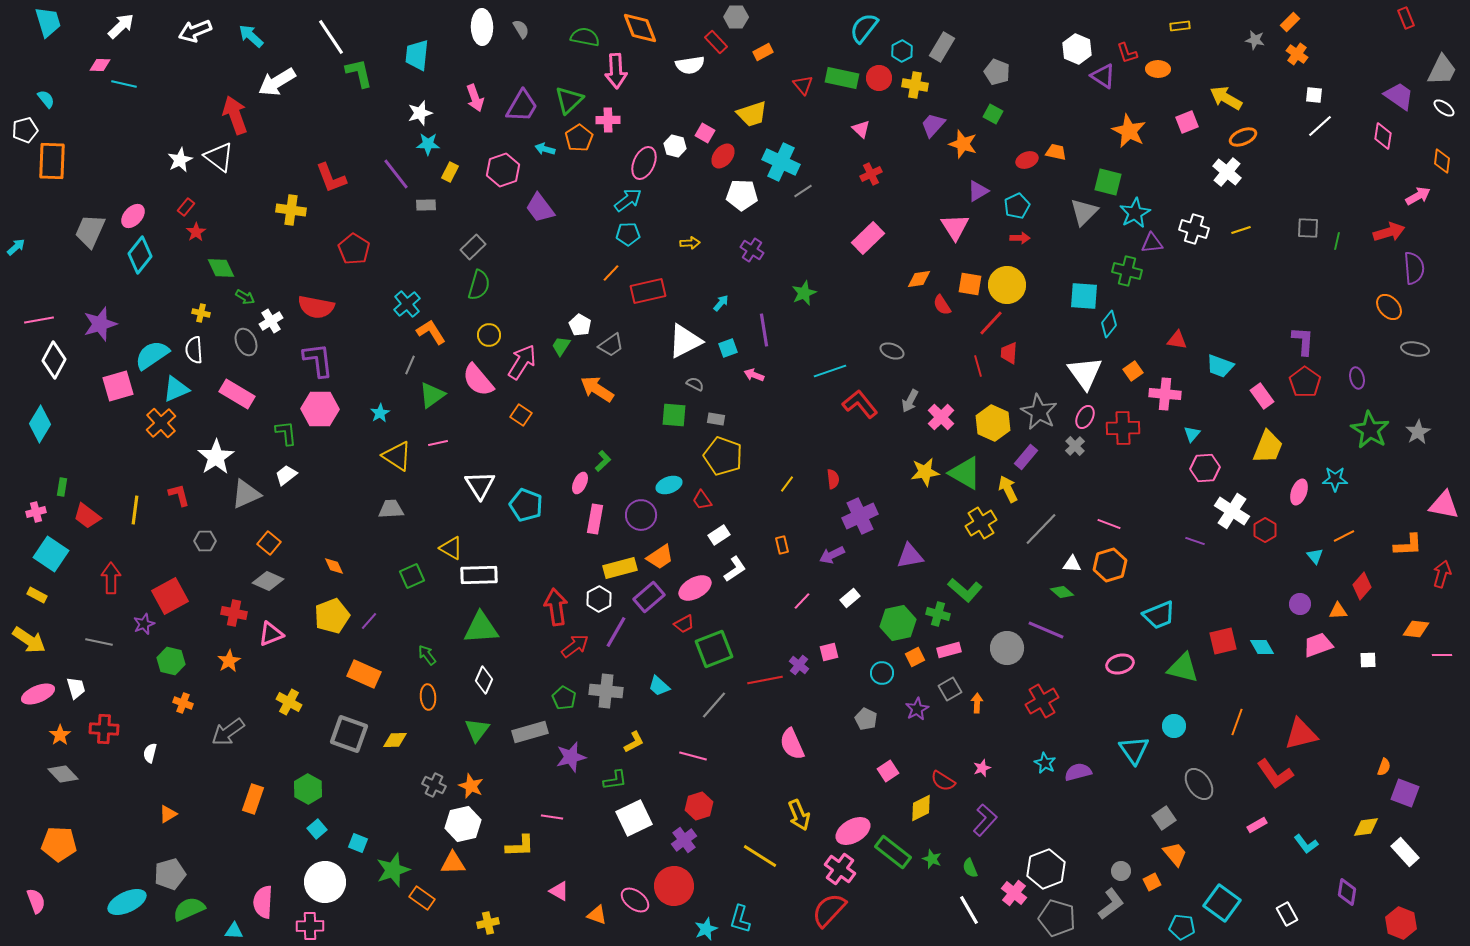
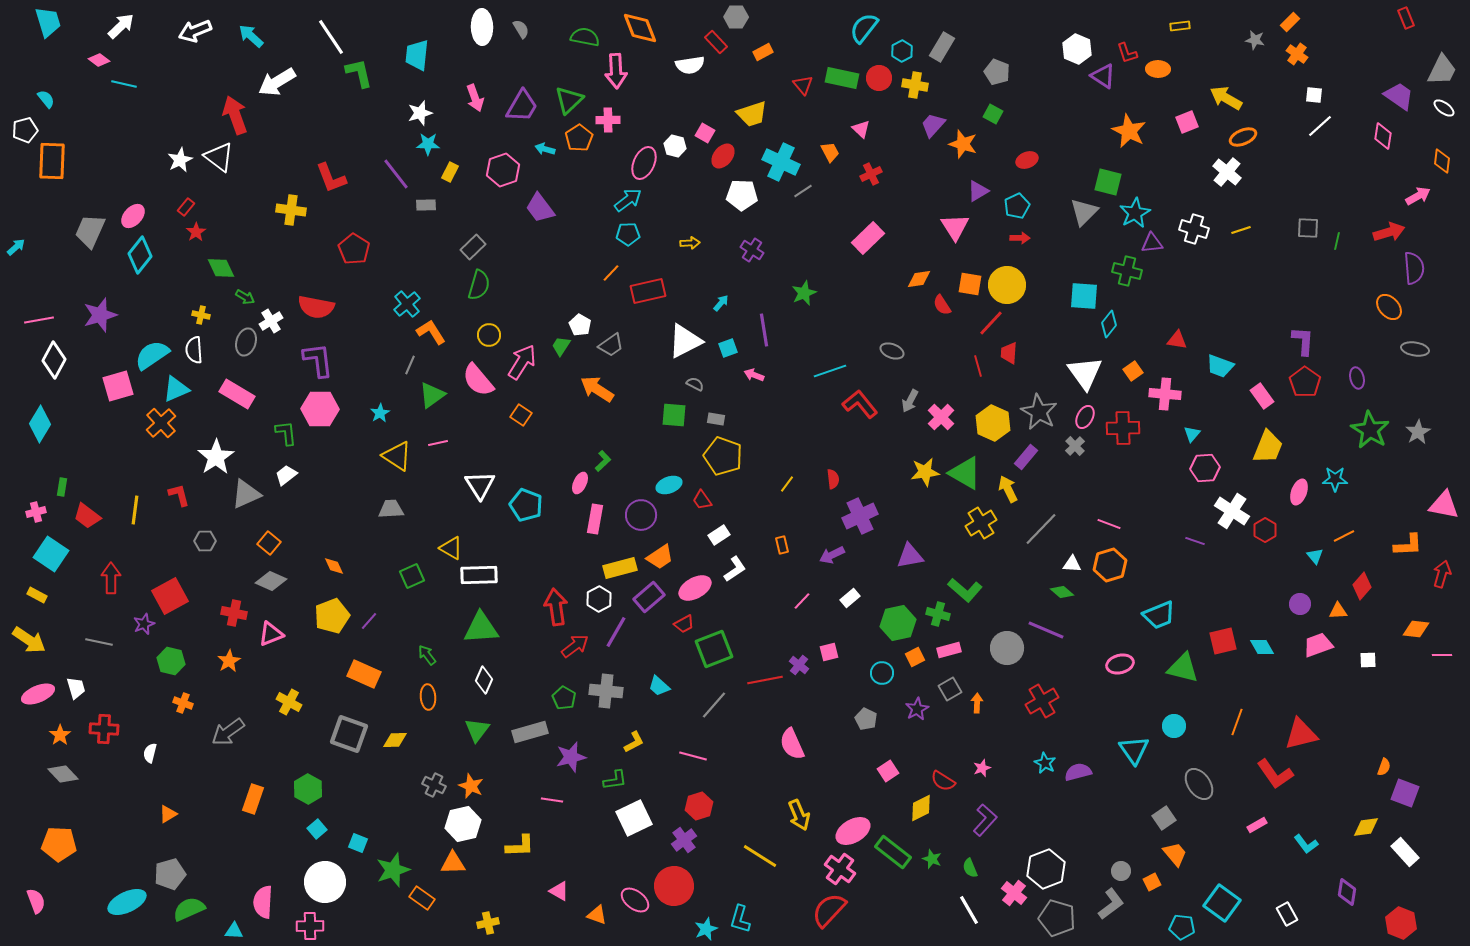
pink diamond at (100, 65): moved 1 px left, 5 px up; rotated 35 degrees clockwise
orange trapezoid at (1056, 152): moved 226 px left; rotated 50 degrees clockwise
yellow cross at (201, 313): moved 2 px down
purple star at (100, 324): moved 9 px up
gray ellipse at (246, 342): rotated 40 degrees clockwise
gray diamond at (268, 581): moved 3 px right
pink line at (552, 817): moved 17 px up
